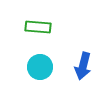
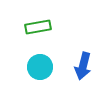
green rectangle: rotated 15 degrees counterclockwise
